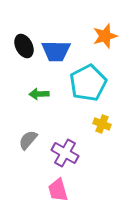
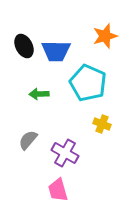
cyan pentagon: rotated 21 degrees counterclockwise
